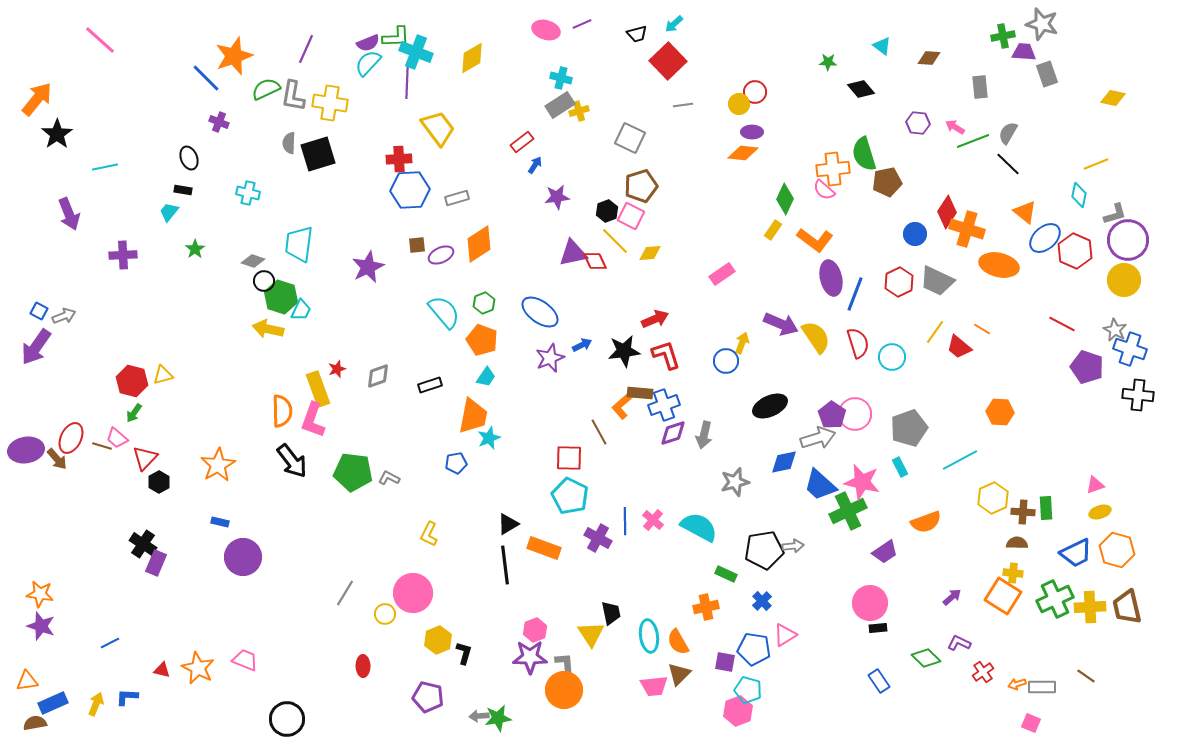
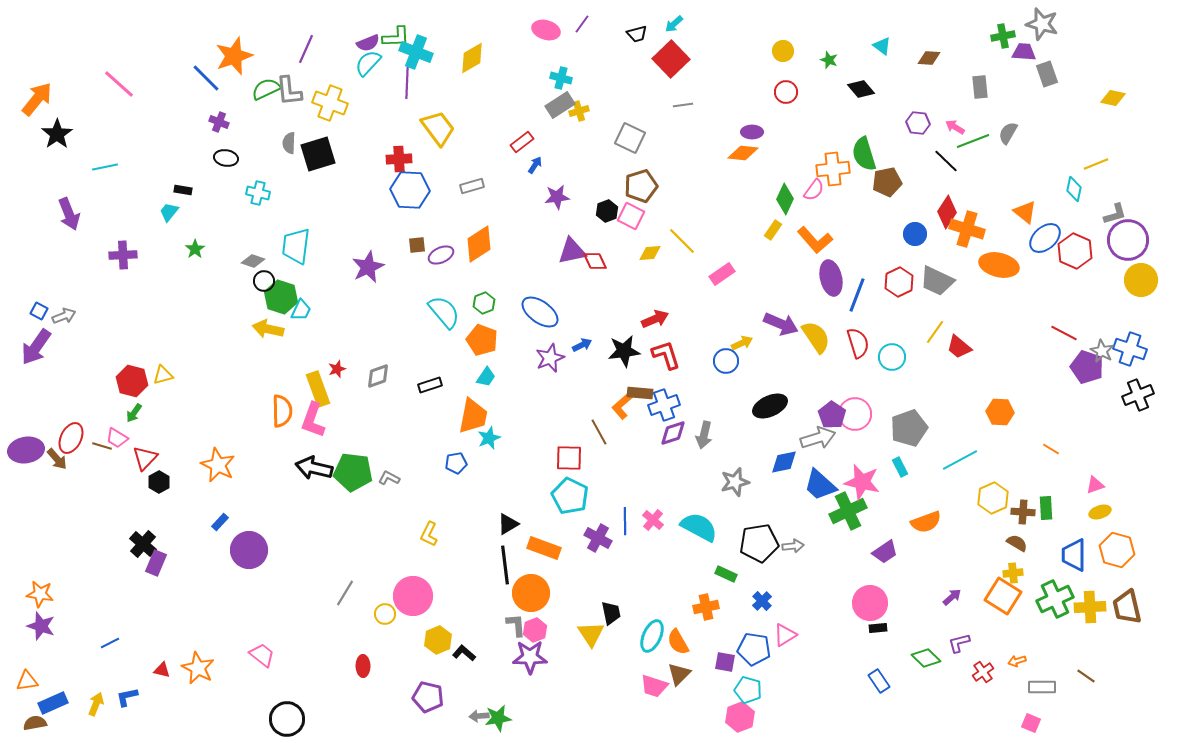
purple line at (582, 24): rotated 30 degrees counterclockwise
pink line at (100, 40): moved 19 px right, 44 px down
red square at (668, 61): moved 3 px right, 2 px up
green star at (828, 62): moved 1 px right, 2 px up; rotated 18 degrees clockwise
red circle at (755, 92): moved 31 px right
gray L-shape at (293, 96): moved 4 px left, 5 px up; rotated 16 degrees counterclockwise
yellow cross at (330, 103): rotated 12 degrees clockwise
yellow circle at (739, 104): moved 44 px right, 53 px up
black ellipse at (189, 158): moved 37 px right; rotated 60 degrees counterclockwise
black line at (1008, 164): moved 62 px left, 3 px up
blue hexagon at (410, 190): rotated 6 degrees clockwise
pink semicircle at (824, 190): moved 10 px left; rotated 95 degrees counterclockwise
cyan cross at (248, 193): moved 10 px right
cyan diamond at (1079, 195): moved 5 px left, 6 px up
gray rectangle at (457, 198): moved 15 px right, 12 px up
orange L-shape at (815, 240): rotated 12 degrees clockwise
yellow line at (615, 241): moved 67 px right
cyan trapezoid at (299, 244): moved 3 px left, 2 px down
purple triangle at (573, 253): moved 1 px left, 2 px up
yellow circle at (1124, 280): moved 17 px right
blue line at (855, 294): moved 2 px right, 1 px down
red line at (1062, 324): moved 2 px right, 9 px down
orange line at (982, 329): moved 69 px right, 120 px down
gray star at (1115, 330): moved 13 px left, 21 px down
yellow arrow at (742, 343): rotated 45 degrees clockwise
black cross at (1138, 395): rotated 28 degrees counterclockwise
pink trapezoid at (117, 438): rotated 10 degrees counterclockwise
black arrow at (292, 461): moved 22 px right, 7 px down; rotated 141 degrees clockwise
orange star at (218, 465): rotated 16 degrees counterclockwise
blue rectangle at (220, 522): rotated 60 degrees counterclockwise
brown semicircle at (1017, 543): rotated 30 degrees clockwise
black cross at (143, 544): rotated 8 degrees clockwise
black pentagon at (764, 550): moved 5 px left, 7 px up
blue trapezoid at (1076, 553): moved 2 px left, 2 px down; rotated 116 degrees clockwise
purple circle at (243, 557): moved 6 px right, 7 px up
yellow cross at (1013, 573): rotated 12 degrees counterclockwise
pink circle at (413, 593): moved 3 px down
cyan ellipse at (649, 636): moved 3 px right; rotated 32 degrees clockwise
purple L-shape at (959, 643): rotated 40 degrees counterclockwise
black L-shape at (464, 653): rotated 65 degrees counterclockwise
pink trapezoid at (245, 660): moved 17 px right, 5 px up; rotated 16 degrees clockwise
gray L-shape at (565, 664): moved 49 px left, 39 px up
orange arrow at (1017, 684): moved 23 px up
pink trapezoid at (654, 686): rotated 24 degrees clockwise
orange circle at (564, 690): moved 33 px left, 97 px up
blue L-shape at (127, 697): rotated 15 degrees counterclockwise
pink hexagon at (738, 711): moved 2 px right, 6 px down
